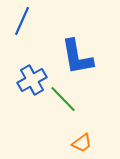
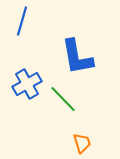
blue line: rotated 8 degrees counterclockwise
blue cross: moved 5 px left, 4 px down
orange trapezoid: rotated 70 degrees counterclockwise
